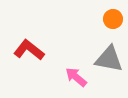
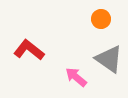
orange circle: moved 12 px left
gray triangle: rotated 24 degrees clockwise
